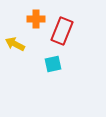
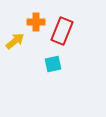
orange cross: moved 3 px down
yellow arrow: moved 3 px up; rotated 114 degrees clockwise
